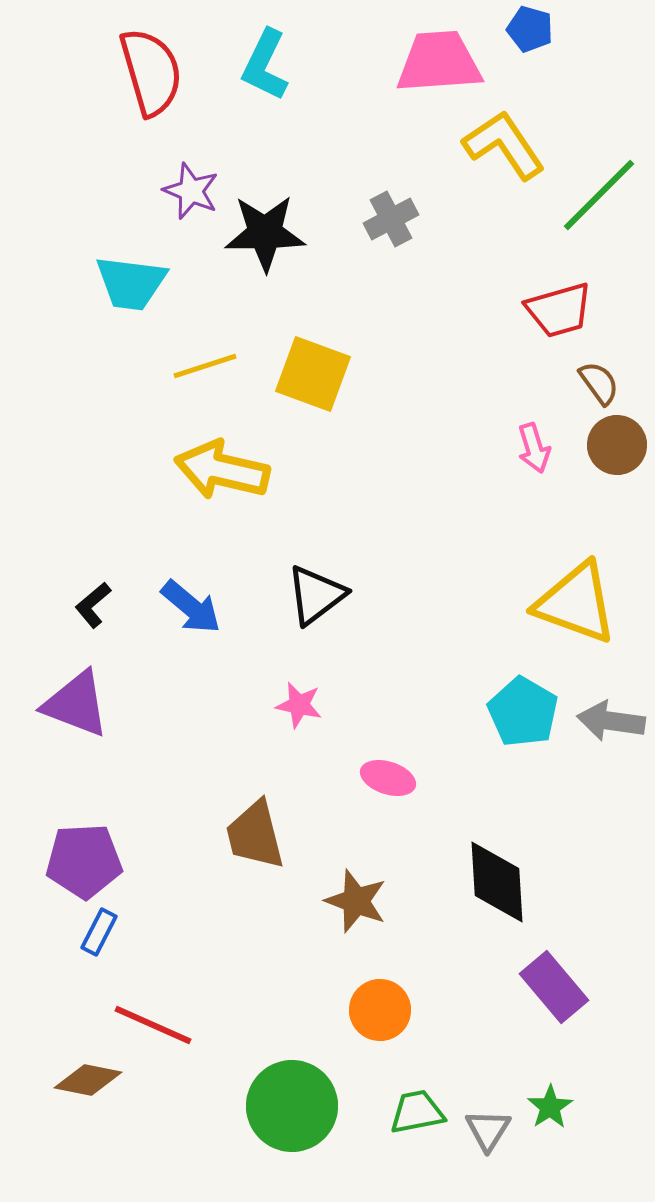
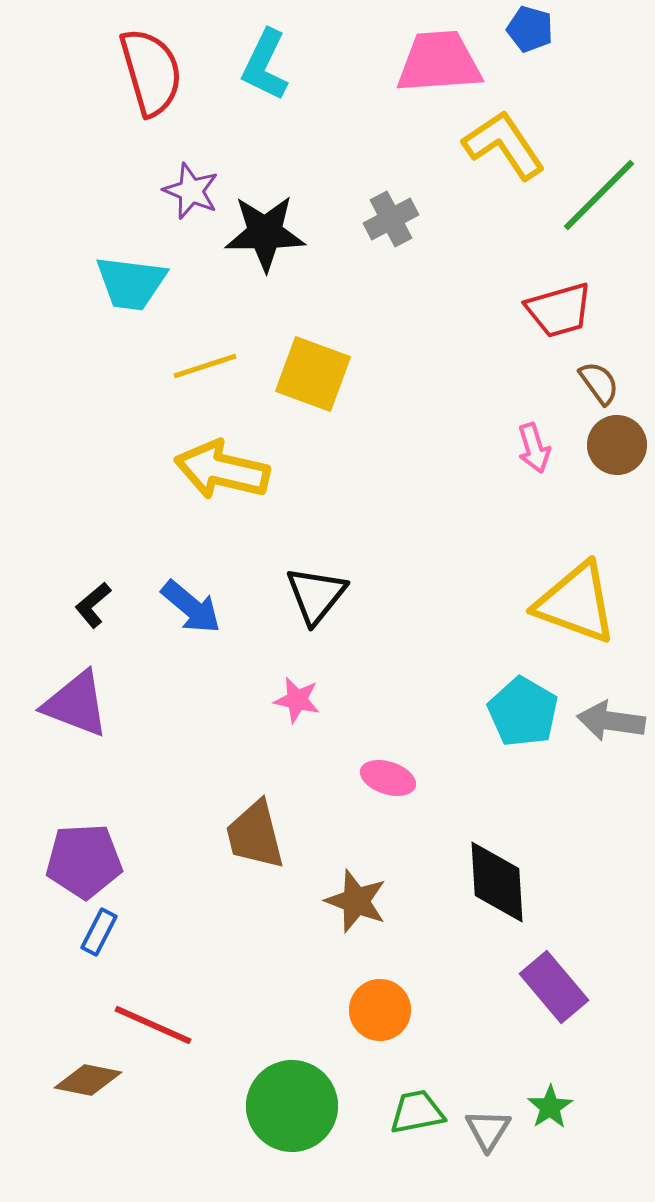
black triangle: rotated 14 degrees counterclockwise
pink star: moved 2 px left, 5 px up
